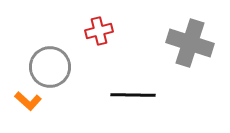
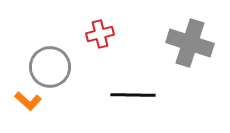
red cross: moved 1 px right, 3 px down
